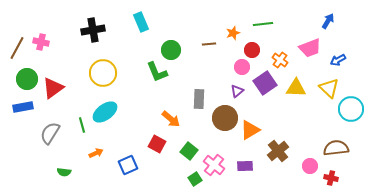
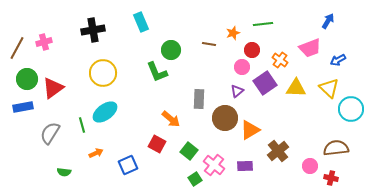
pink cross at (41, 42): moved 3 px right; rotated 28 degrees counterclockwise
brown line at (209, 44): rotated 16 degrees clockwise
